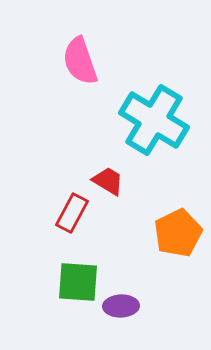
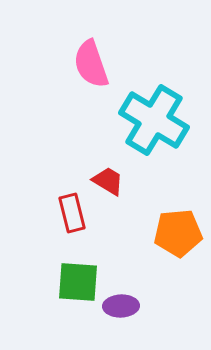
pink semicircle: moved 11 px right, 3 px down
red rectangle: rotated 42 degrees counterclockwise
orange pentagon: rotated 21 degrees clockwise
